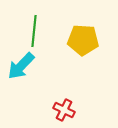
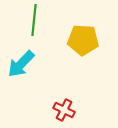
green line: moved 11 px up
cyan arrow: moved 2 px up
